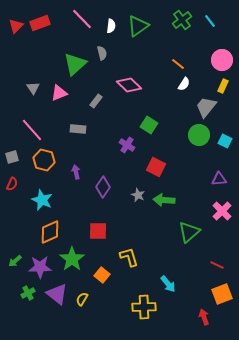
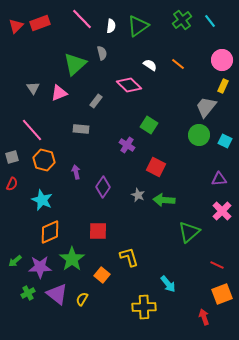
white semicircle at (184, 84): moved 34 px left, 19 px up; rotated 88 degrees counterclockwise
gray rectangle at (78, 129): moved 3 px right
